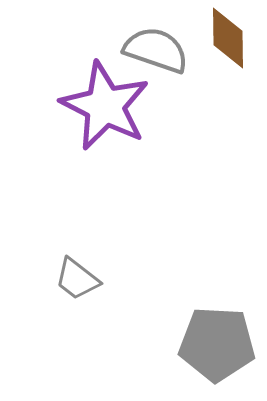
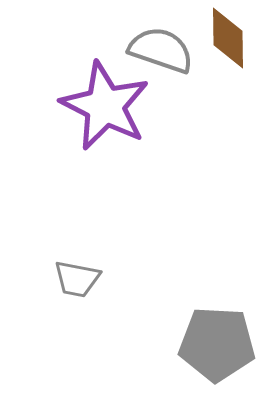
gray semicircle: moved 5 px right
gray trapezoid: rotated 27 degrees counterclockwise
